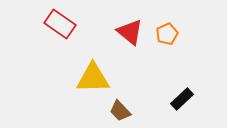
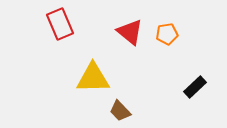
red rectangle: rotated 32 degrees clockwise
orange pentagon: rotated 15 degrees clockwise
black rectangle: moved 13 px right, 12 px up
